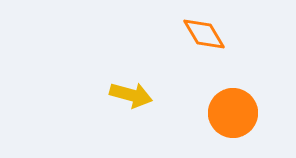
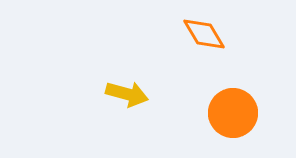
yellow arrow: moved 4 px left, 1 px up
